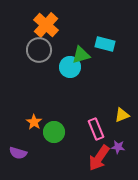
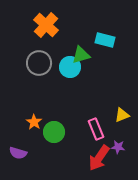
cyan rectangle: moved 4 px up
gray circle: moved 13 px down
